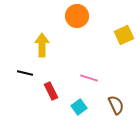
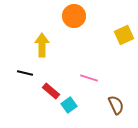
orange circle: moved 3 px left
red rectangle: rotated 24 degrees counterclockwise
cyan square: moved 10 px left, 2 px up
